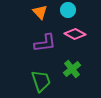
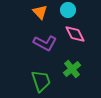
pink diamond: rotated 35 degrees clockwise
purple L-shape: rotated 35 degrees clockwise
